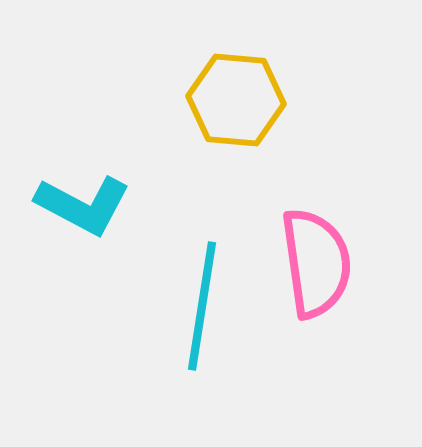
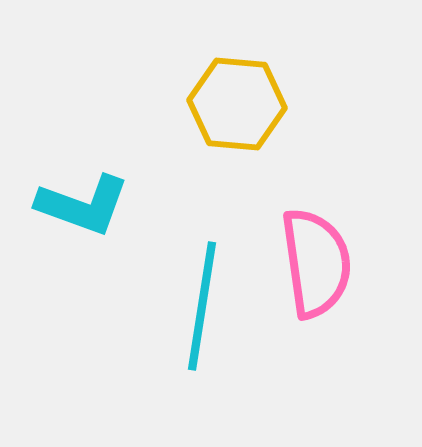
yellow hexagon: moved 1 px right, 4 px down
cyan L-shape: rotated 8 degrees counterclockwise
